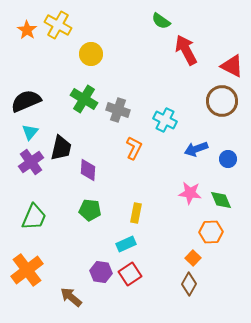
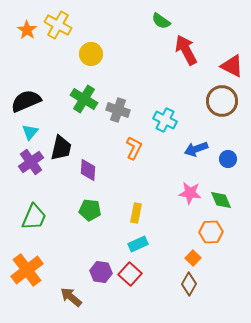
cyan rectangle: moved 12 px right
red square: rotated 15 degrees counterclockwise
